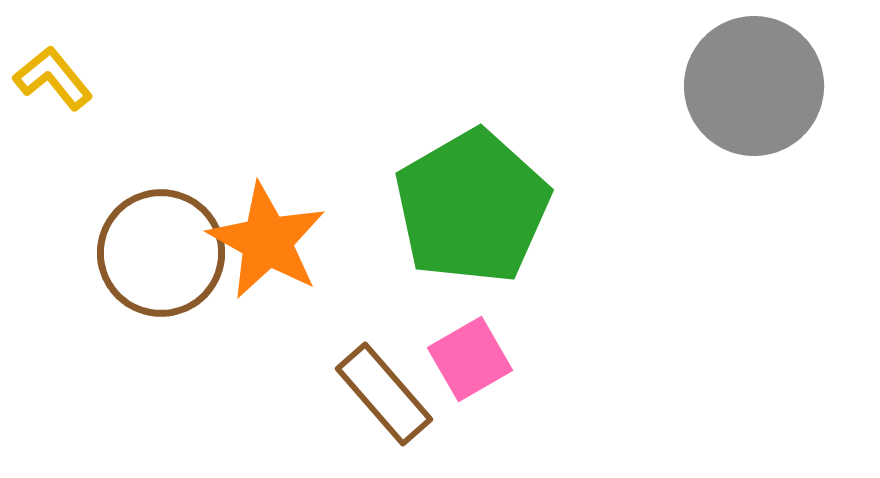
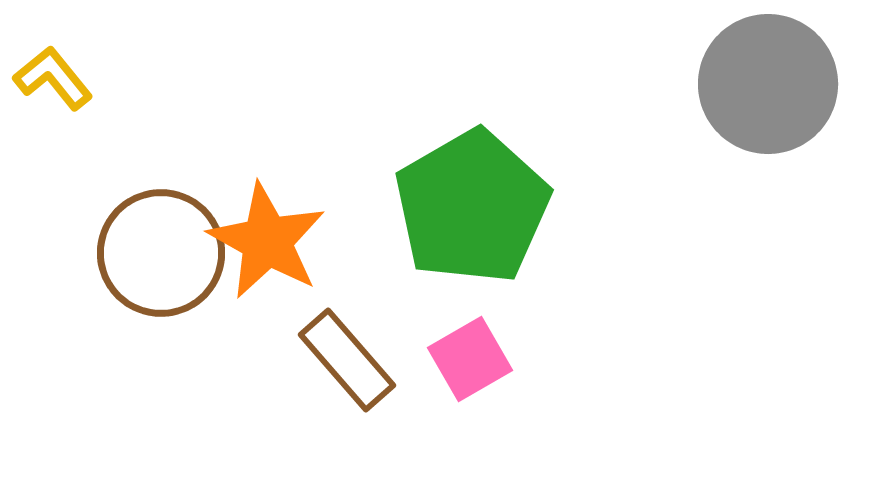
gray circle: moved 14 px right, 2 px up
brown rectangle: moved 37 px left, 34 px up
